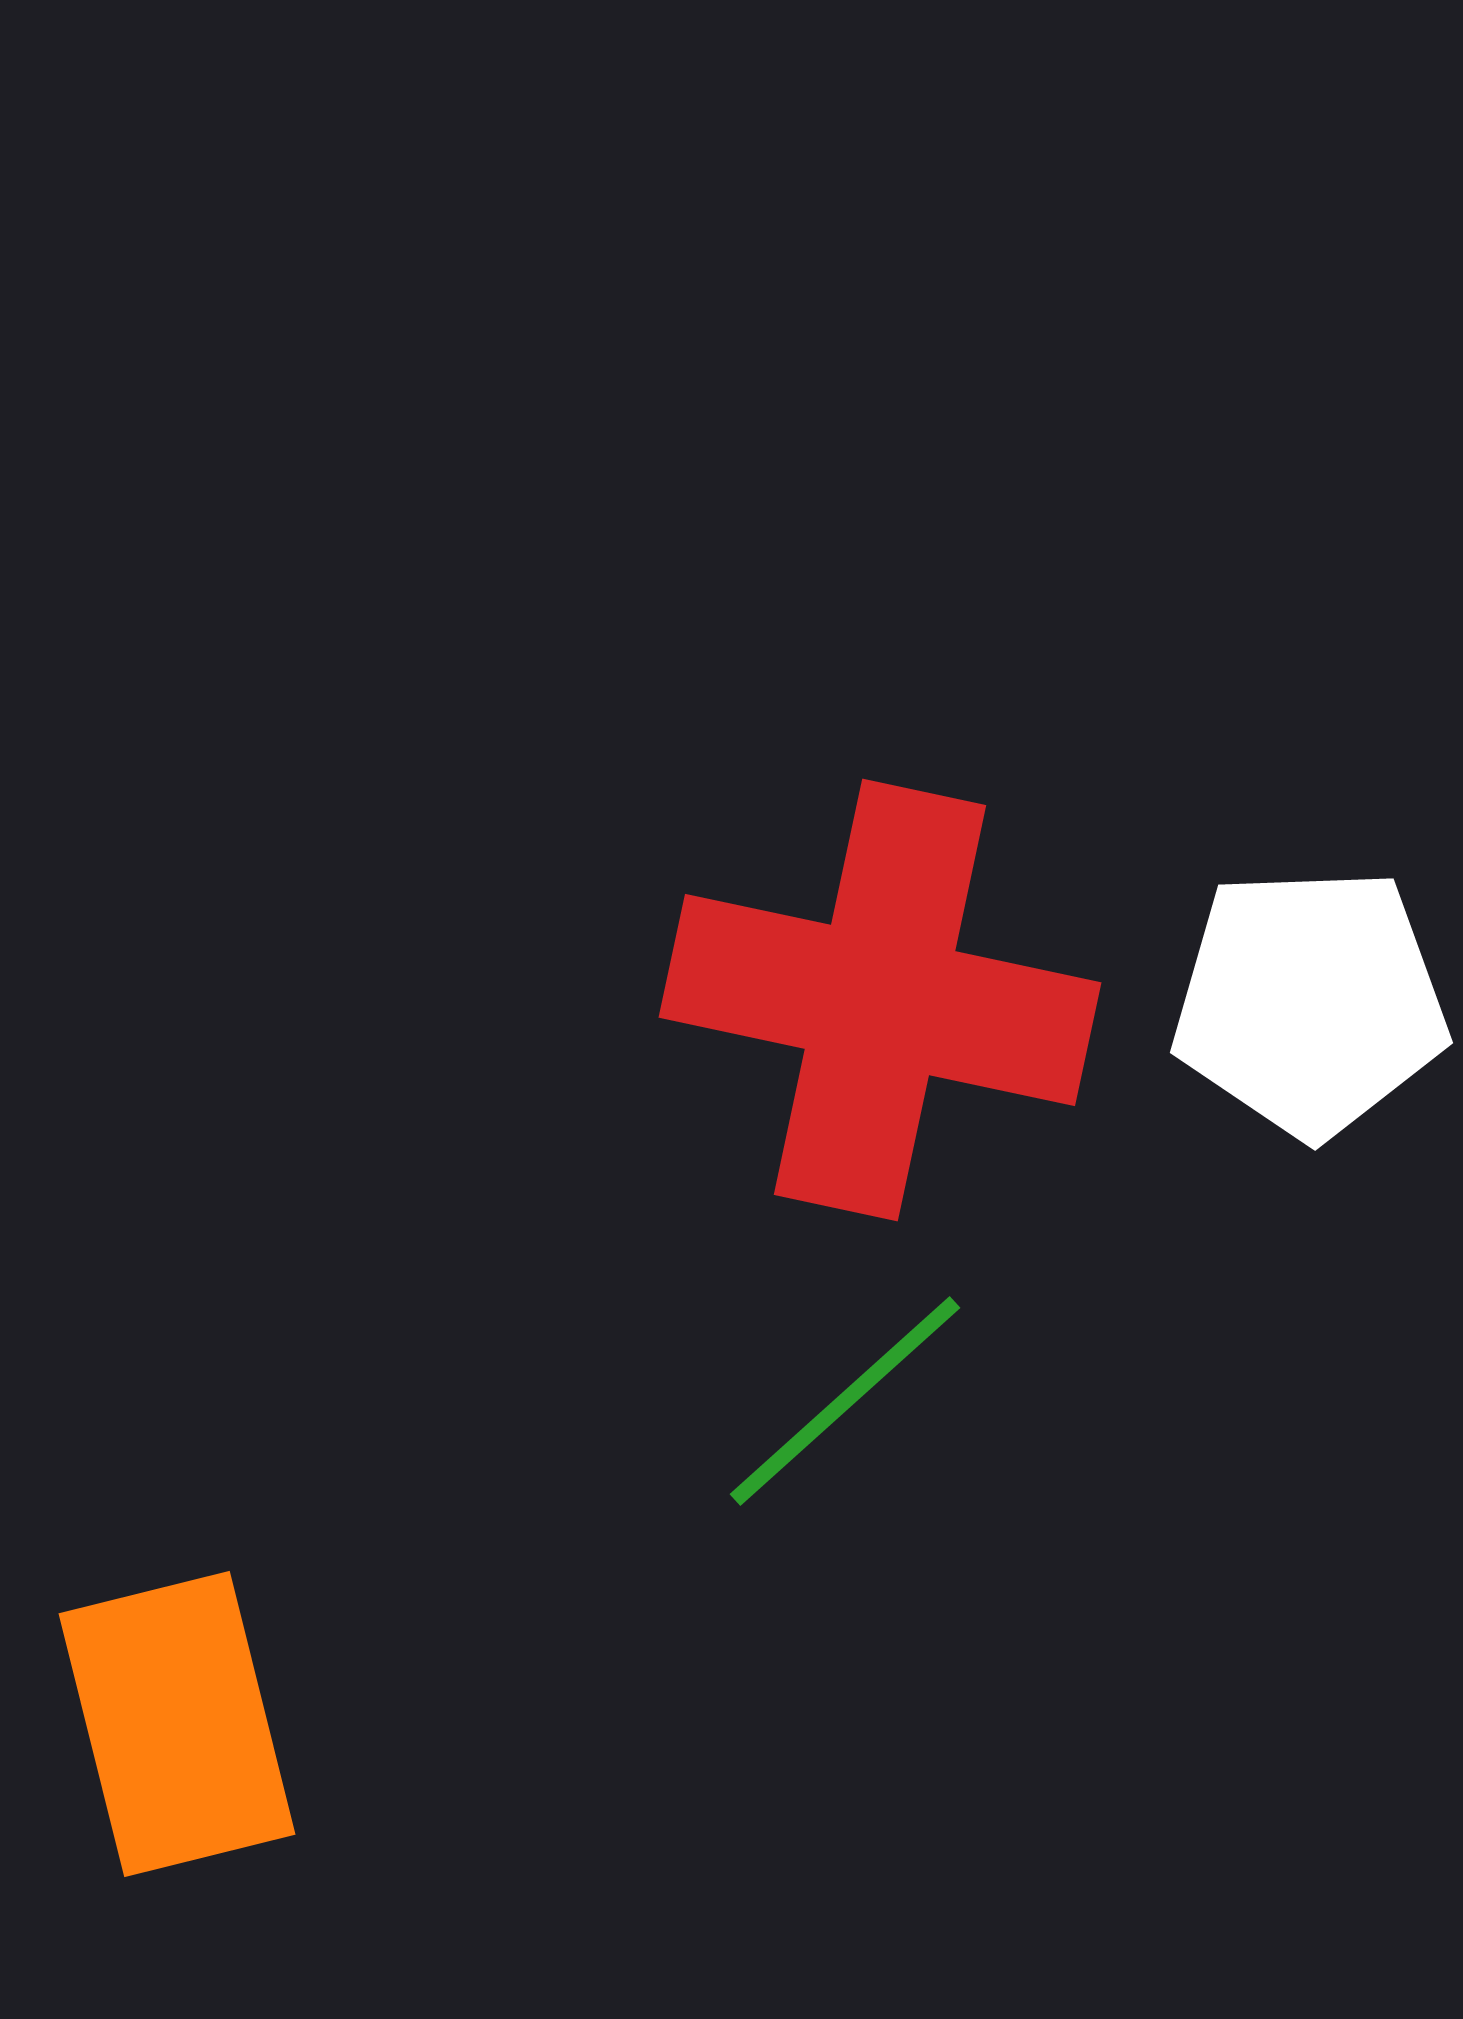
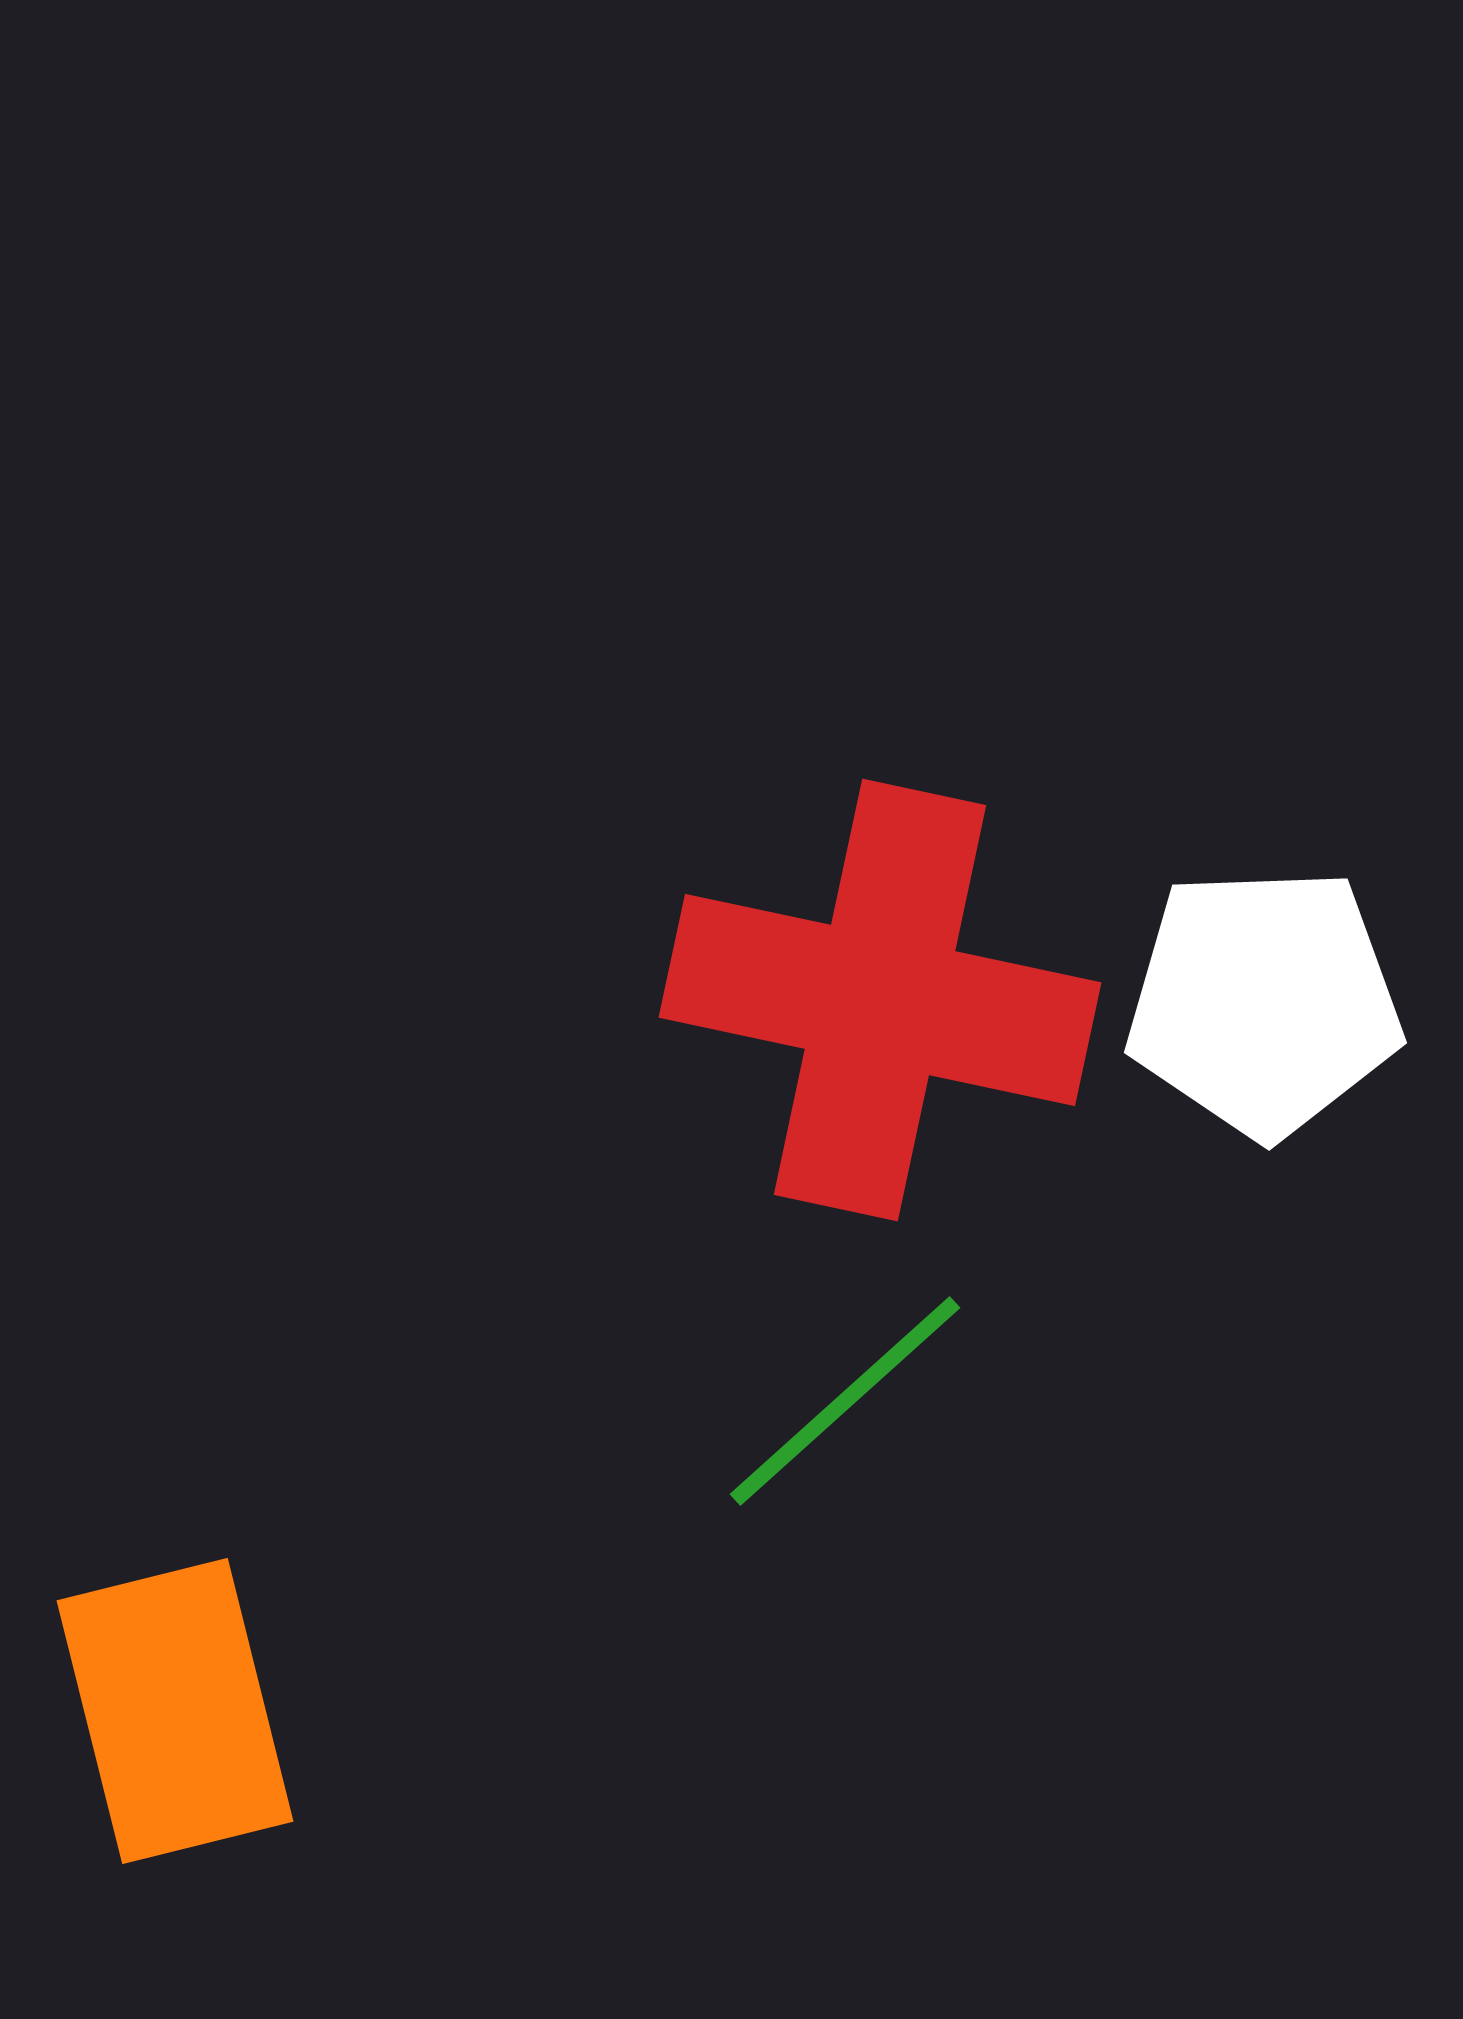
white pentagon: moved 46 px left
orange rectangle: moved 2 px left, 13 px up
